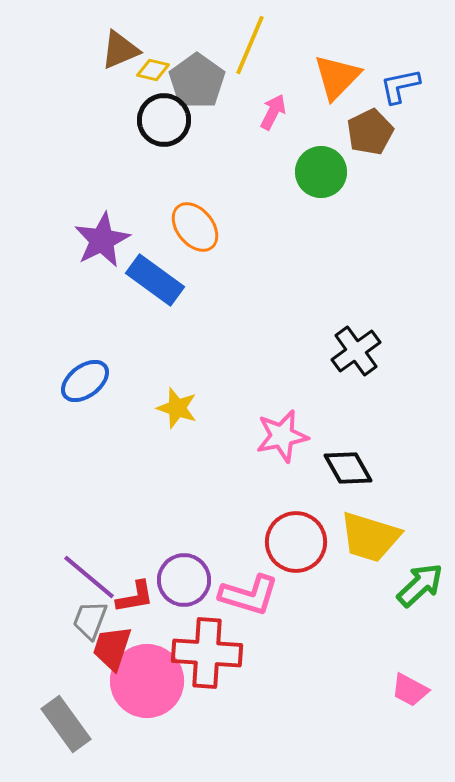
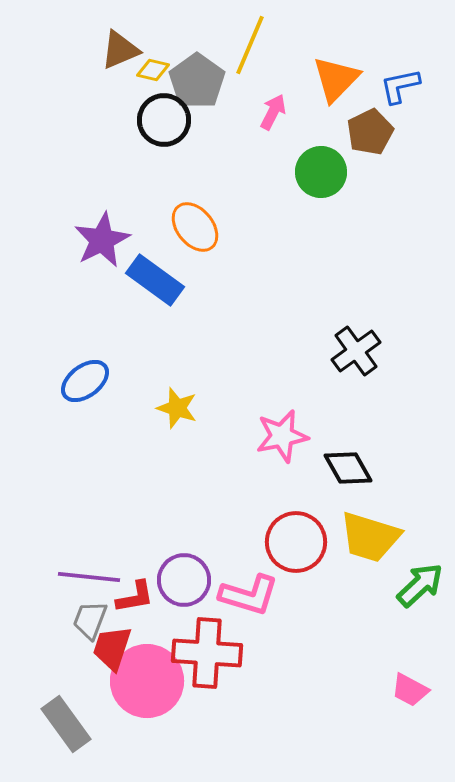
orange triangle: moved 1 px left, 2 px down
purple line: rotated 34 degrees counterclockwise
